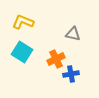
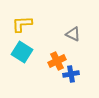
yellow L-shape: moved 1 px left, 2 px down; rotated 25 degrees counterclockwise
gray triangle: rotated 14 degrees clockwise
orange cross: moved 1 px right, 2 px down
